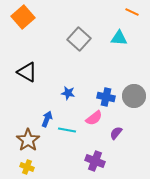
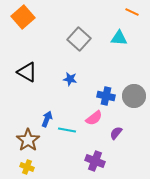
blue star: moved 2 px right, 14 px up
blue cross: moved 1 px up
